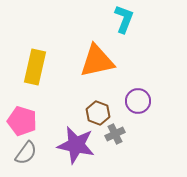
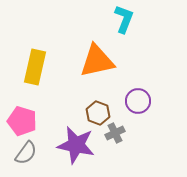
gray cross: moved 1 px up
